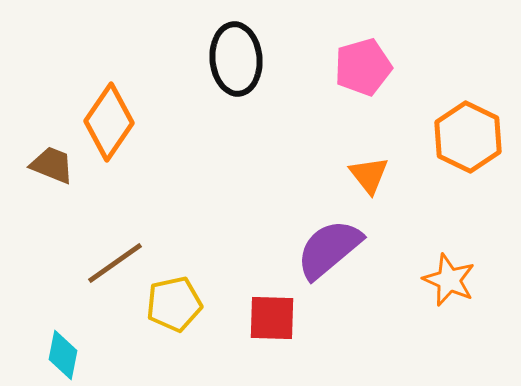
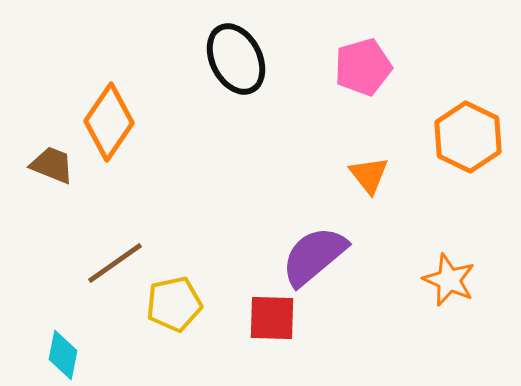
black ellipse: rotated 22 degrees counterclockwise
purple semicircle: moved 15 px left, 7 px down
